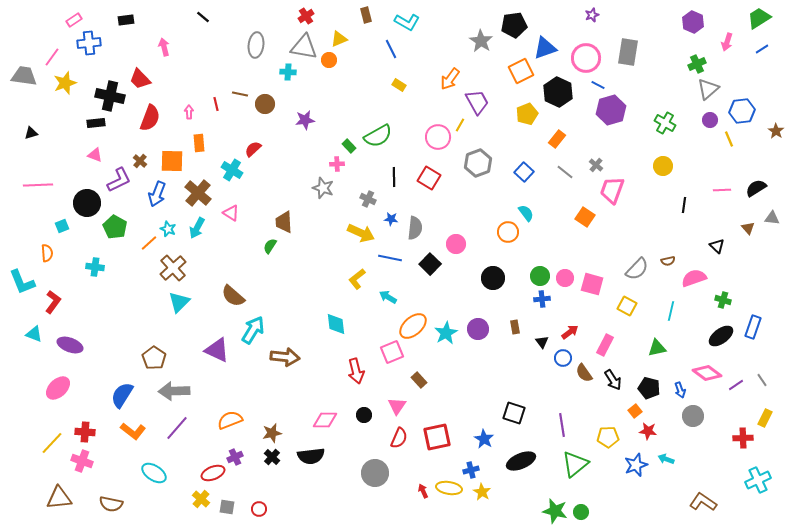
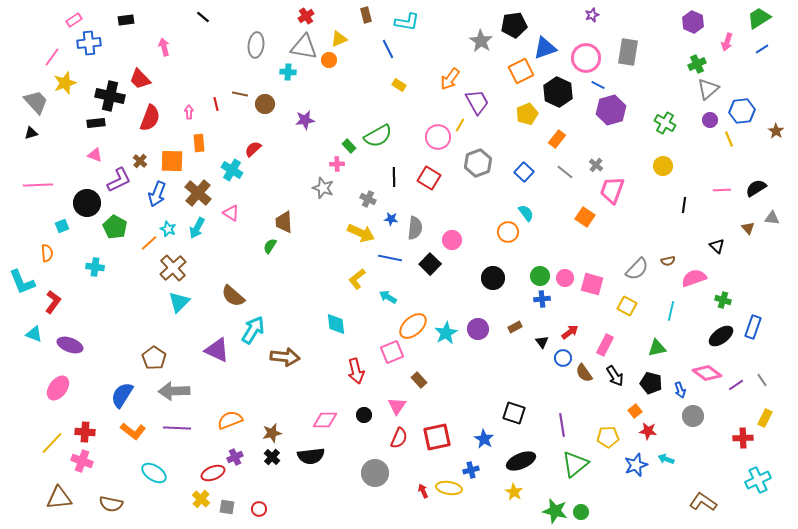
cyan L-shape at (407, 22): rotated 20 degrees counterclockwise
blue line at (391, 49): moved 3 px left
gray trapezoid at (24, 76): moved 12 px right, 26 px down; rotated 40 degrees clockwise
pink circle at (456, 244): moved 4 px left, 4 px up
brown rectangle at (515, 327): rotated 72 degrees clockwise
black arrow at (613, 380): moved 2 px right, 4 px up
pink ellipse at (58, 388): rotated 10 degrees counterclockwise
black pentagon at (649, 388): moved 2 px right, 5 px up
purple line at (177, 428): rotated 52 degrees clockwise
yellow star at (482, 492): moved 32 px right
